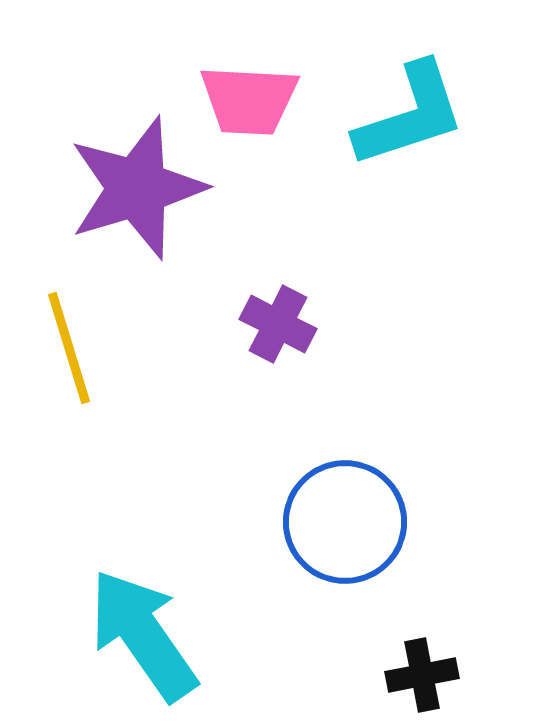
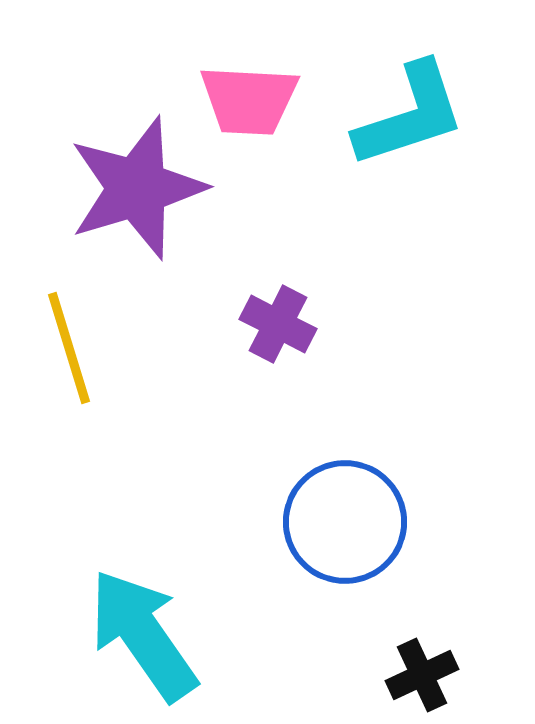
black cross: rotated 14 degrees counterclockwise
